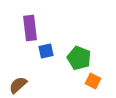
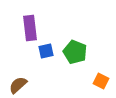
green pentagon: moved 4 px left, 6 px up
orange square: moved 8 px right
